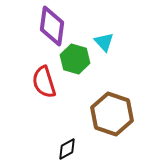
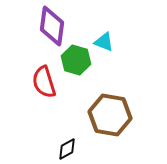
cyan triangle: rotated 25 degrees counterclockwise
green hexagon: moved 1 px right, 1 px down
brown hexagon: moved 2 px left, 1 px down; rotated 9 degrees counterclockwise
